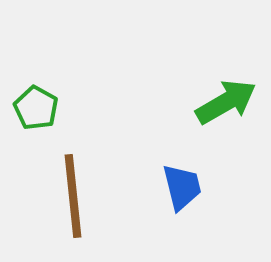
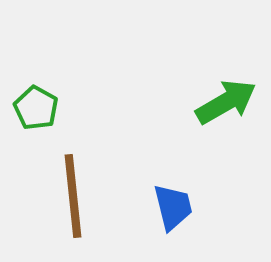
blue trapezoid: moved 9 px left, 20 px down
